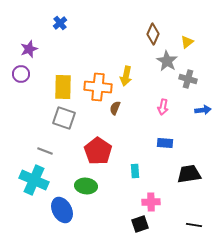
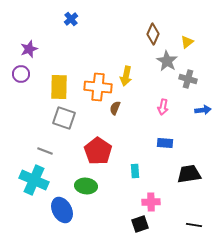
blue cross: moved 11 px right, 4 px up
yellow rectangle: moved 4 px left
